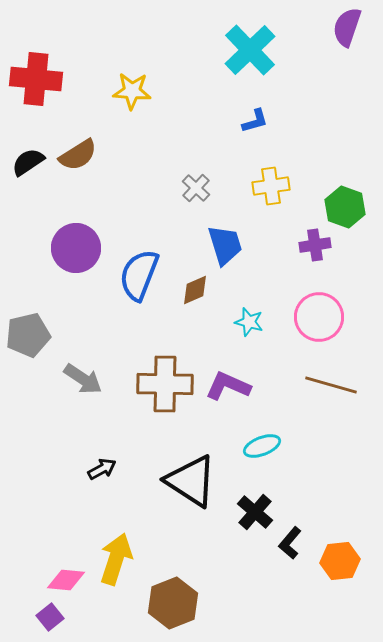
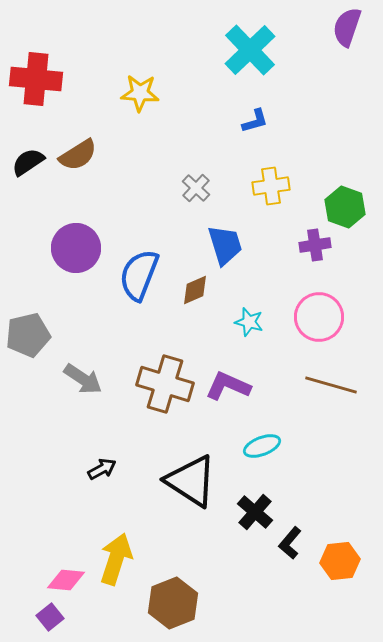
yellow star: moved 8 px right, 2 px down
brown cross: rotated 16 degrees clockwise
